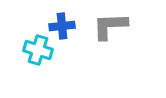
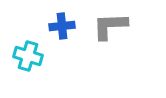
cyan cross: moved 10 px left, 6 px down
